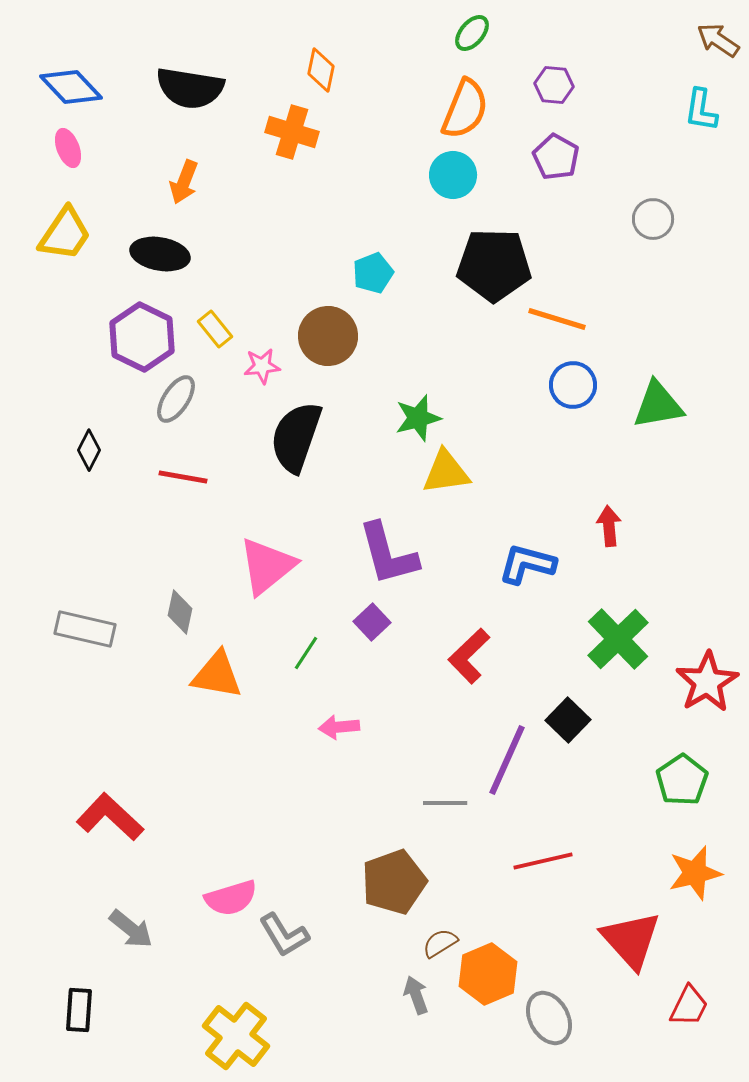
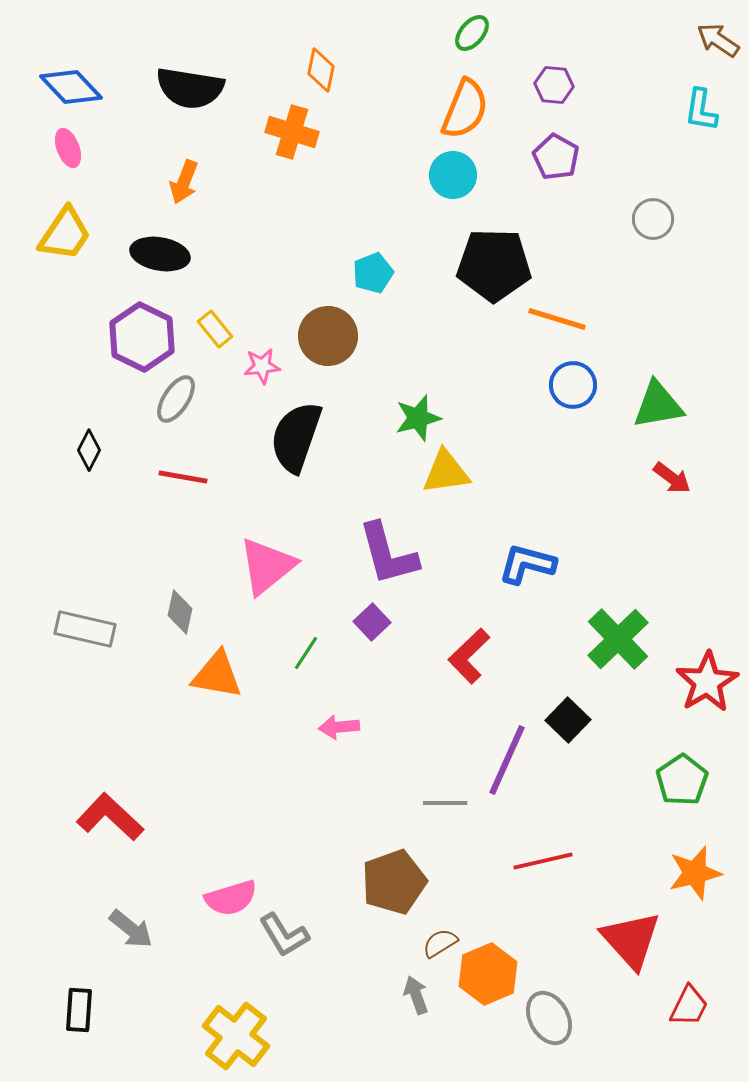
red arrow at (609, 526): moved 63 px right, 48 px up; rotated 132 degrees clockwise
